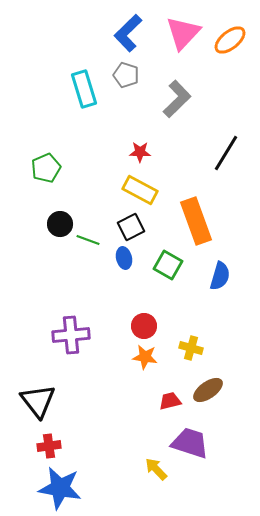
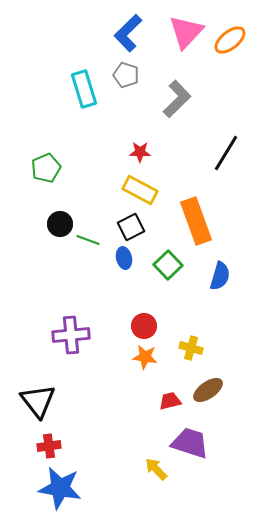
pink triangle: moved 3 px right, 1 px up
green square: rotated 16 degrees clockwise
